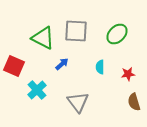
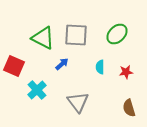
gray square: moved 4 px down
red star: moved 2 px left, 2 px up
brown semicircle: moved 5 px left, 6 px down
